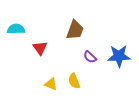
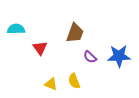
brown trapezoid: moved 3 px down
